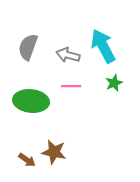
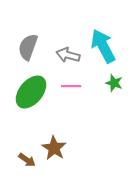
green star: rotated 30 degrees counterclockwise
green ellipse: moved 9 px up; rotated 56 degrees counterclockwise
brown star: moved 4 px up; rotated 20 degrees clockwise
